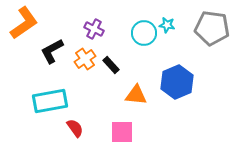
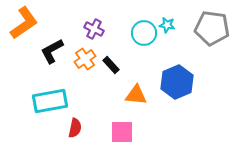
red semicircle: rotated 48 degrees clockwise
